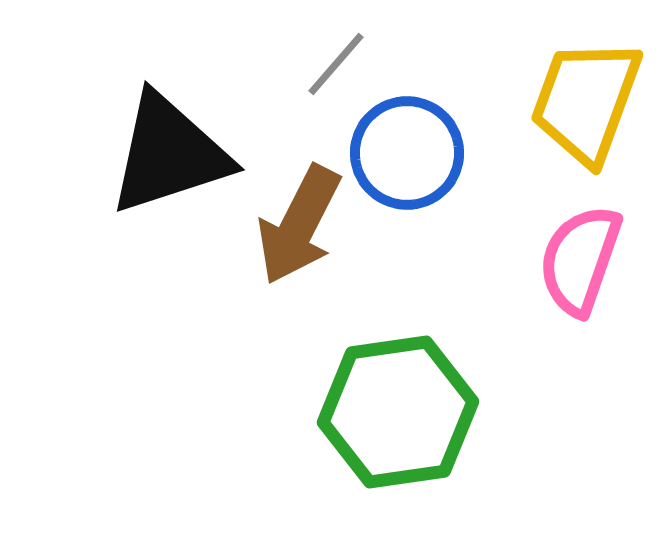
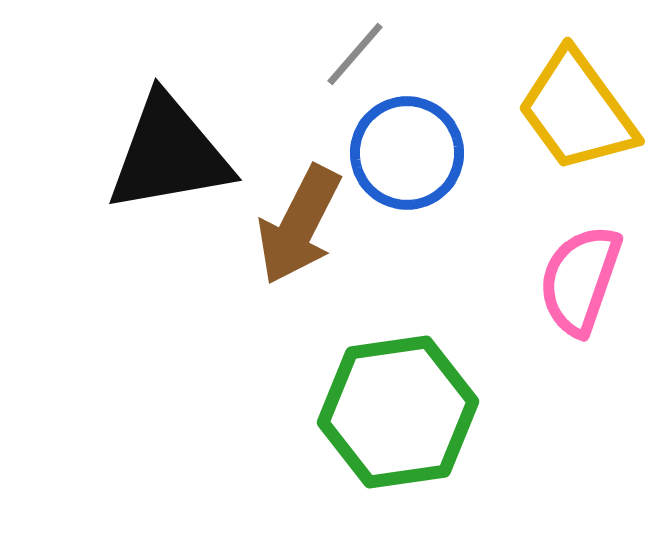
gray line: moved 19 px right, 10 px up
yellow trapezoid: moved 9 px left, 10 px down; rotated 56 degrees counterclockwise
black triangle: rotated 8 degrees clockwise
pink semicircle: moved 20 px down
